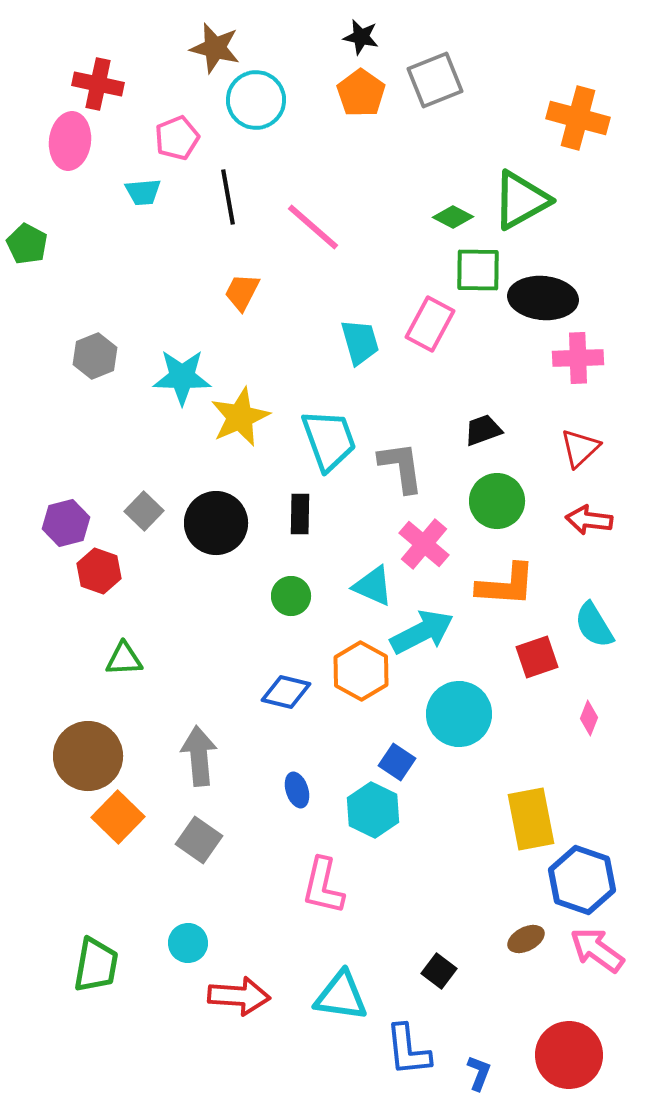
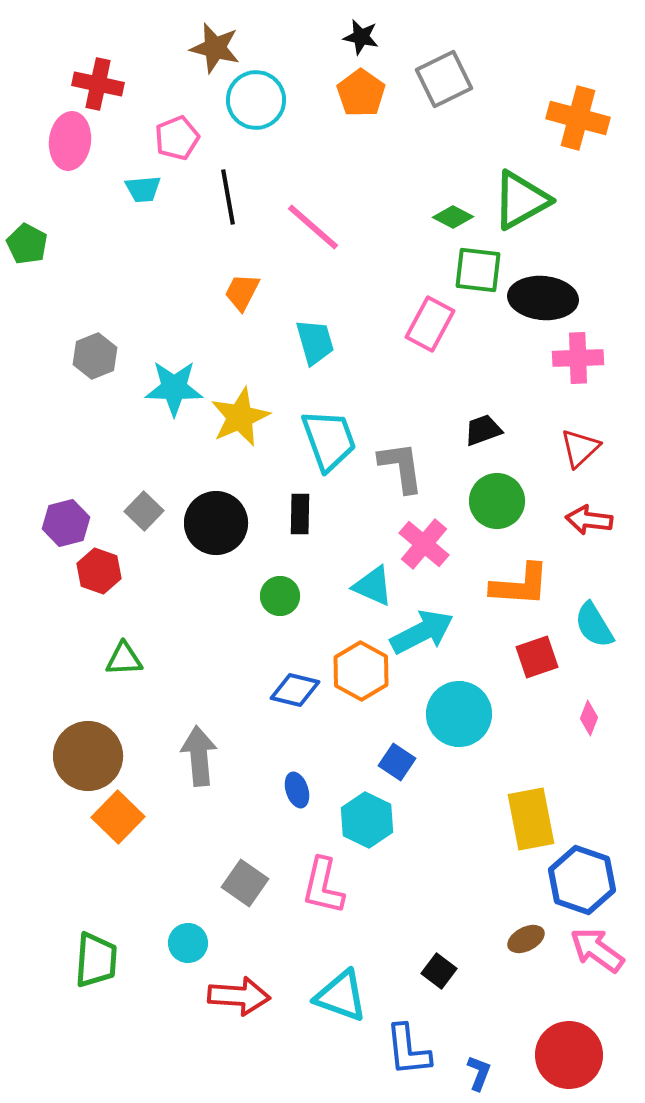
gray square at (435, 80): moved 9 px right, 1 px up; rotated 4 degrees counterclockwise
cyan trapezoid at (143, 192): moved 3 px up
green square at (478, 270): rotated 6 degrees clockwise
cyan trapezoid at (360, 342): moved 45 px left
cyan star at (182, 377): moved 8 px left, 11 px down
orange L-shape at (506, 585): moved 14 px right
green circle at (291, 596): moved 11 px left
blue diamond at (286, 692): moved 9 px right, 2 px up
cyan hexagon at (373, 810): moved 6 px left, 10 px down
gray square at (199, 840): moved 46 px right, 43 px down
green trapezoid at (96, 965): moved 5 px up; rotated 6 degrees counterclockwise
cyan triangle at (341, 996): rotated 12 degrees clockwise
